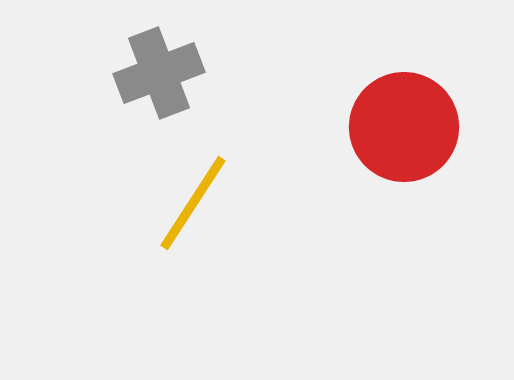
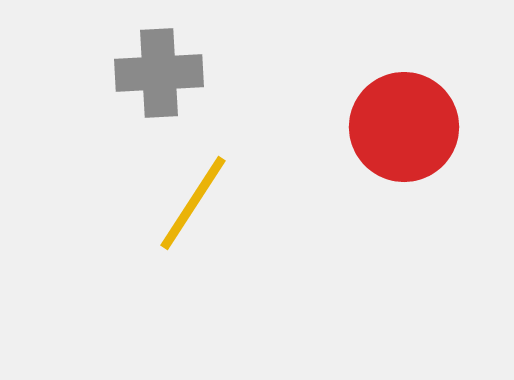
gray cross: rotated 18 degrees clockwise
